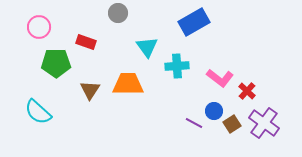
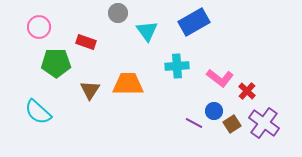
cyan triangle: moved 16 px up
